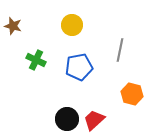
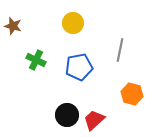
yellow circle: moved 1 px right, 2 px up
black circle: moved 4 px up
